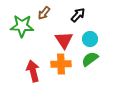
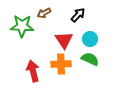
brown arrow: rotated 24 degrees clockwise
green semicircle: rotated 60 degrees clockwise
